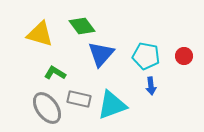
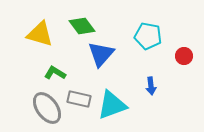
cyan pentagon: moved 2 px right, 20 px up
